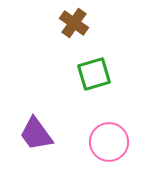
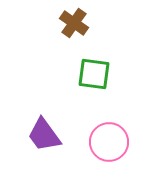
green square: rotated 24 degrees clockwise
purple trapezoid: moved 8 px right, 1 px down
